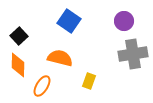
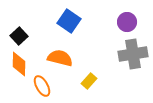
purple circle: moved 3 px right, 1 px down
orange diamond: moved 1 px right, 1 px up
yellow rectangle: rotated 21 degrees clockwise
orange ellipse: rotated 60 degrees counterclockwise
